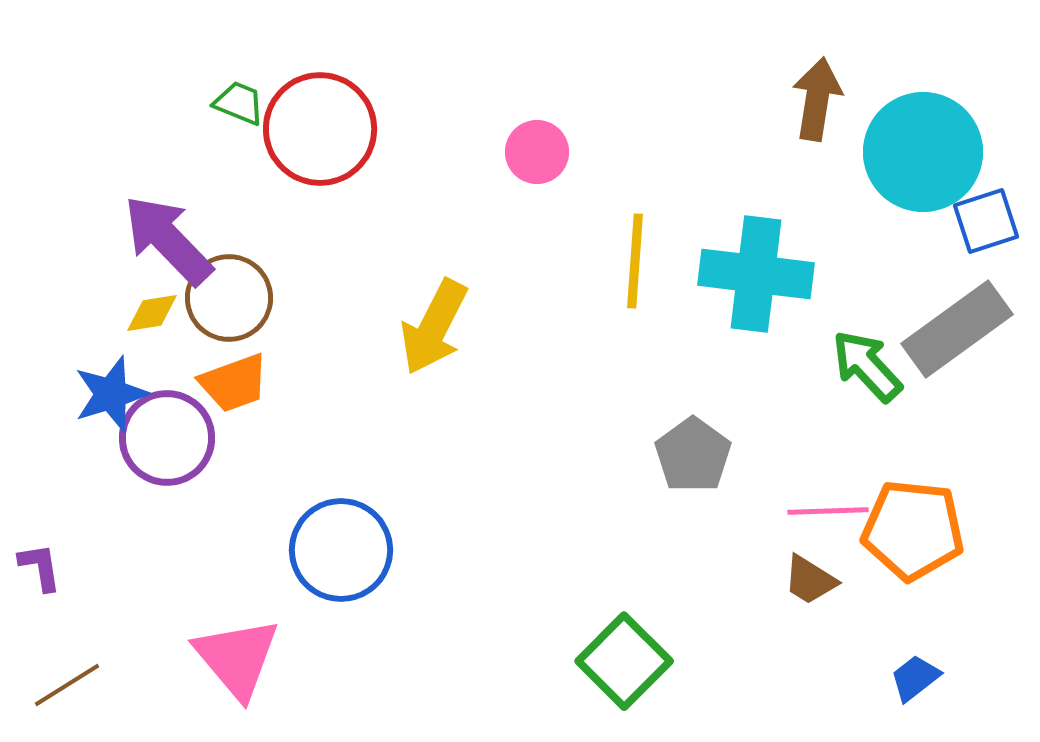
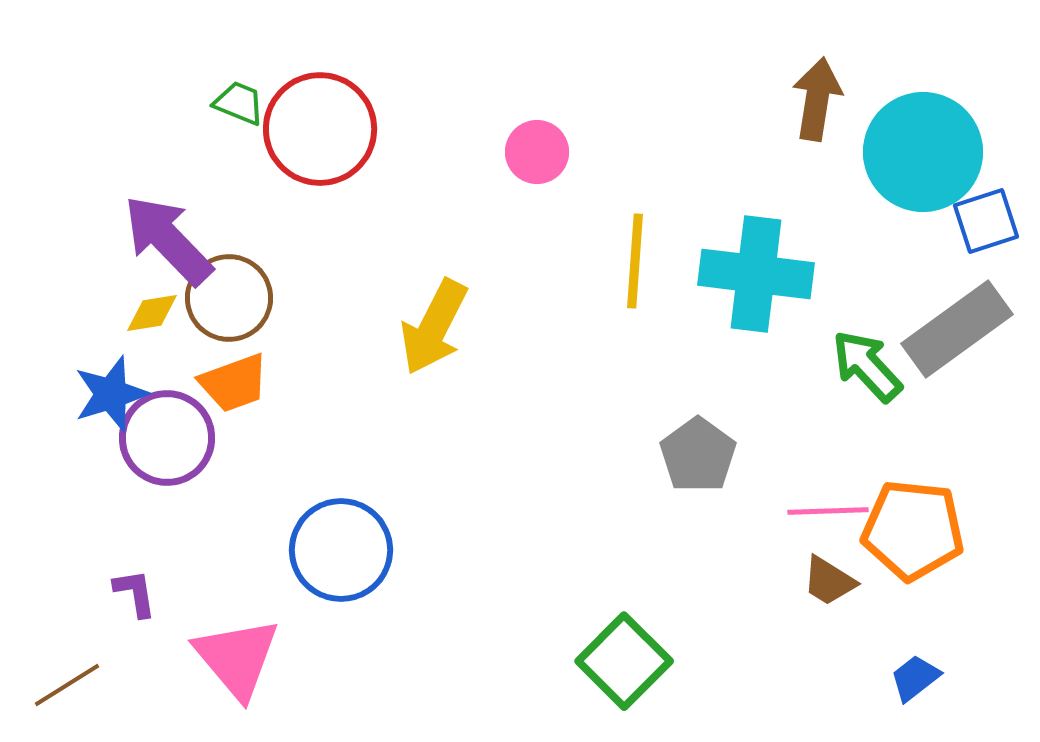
gray pentagon: moved 5 px right
purple L-shape: moved 95 px right, 26 px down
brown trapezoid: moved 19 px right, 1 px down
